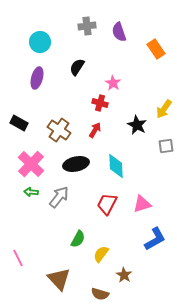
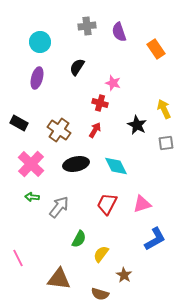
pink star: rotated 14 degrees counterclockwise
yellow arrow: rotated 120 degrees clockwise
gray square: moved 3 px up
cyan diamond: rotated 25 degrees counterclockwise
green arrow: moved 1 px right, 5 px down
gray arrow: moved 10 px down
green semicircle: moved 1 px right
brown triangle: rotated 40 degrees counterclockwise
